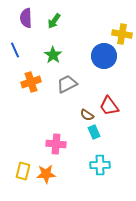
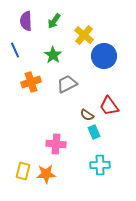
purple semicircle: moved 3 px down
yellow cross: moved 38 px left, 1 px down; rotated 30 degrees clockwise
